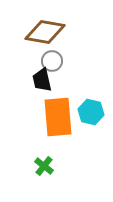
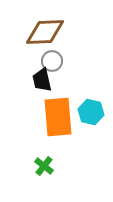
brown diamond: rotated 12 degrees counterclockwise
